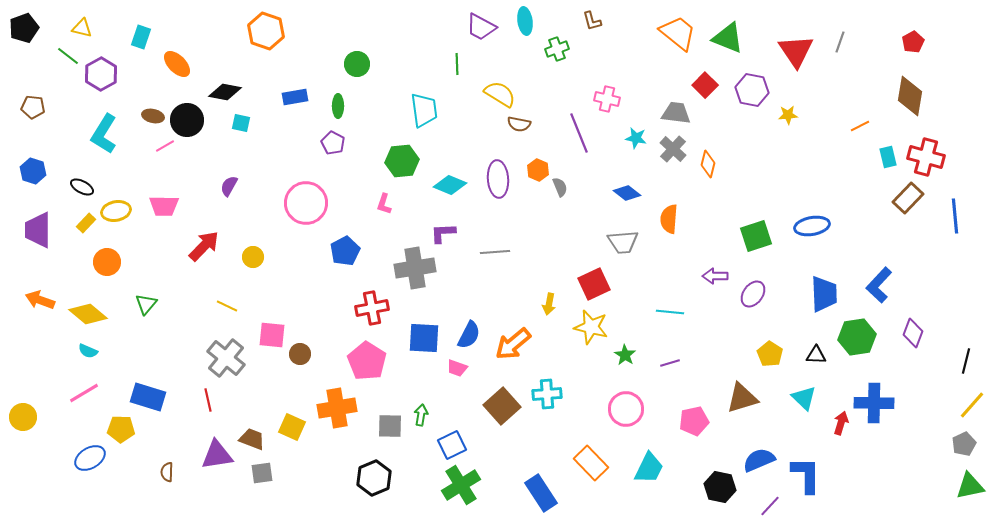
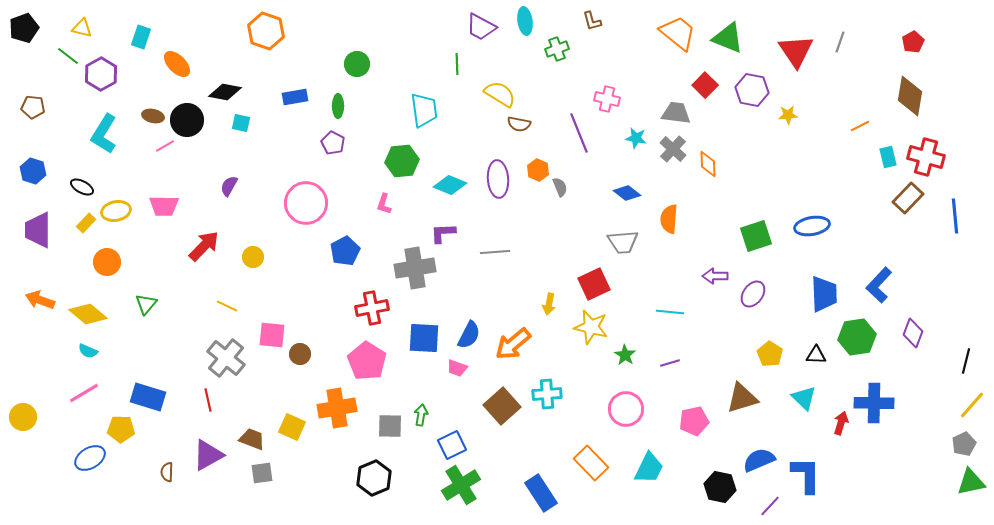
orange diamond at (708, 164): rotated 16 degrees counterclockwise
purple triangle at (217, 455): moved 9 px left; rotated 20 degrees counterclockwise
green triangle at (970, 486): moved 1 px right, 4 px up
